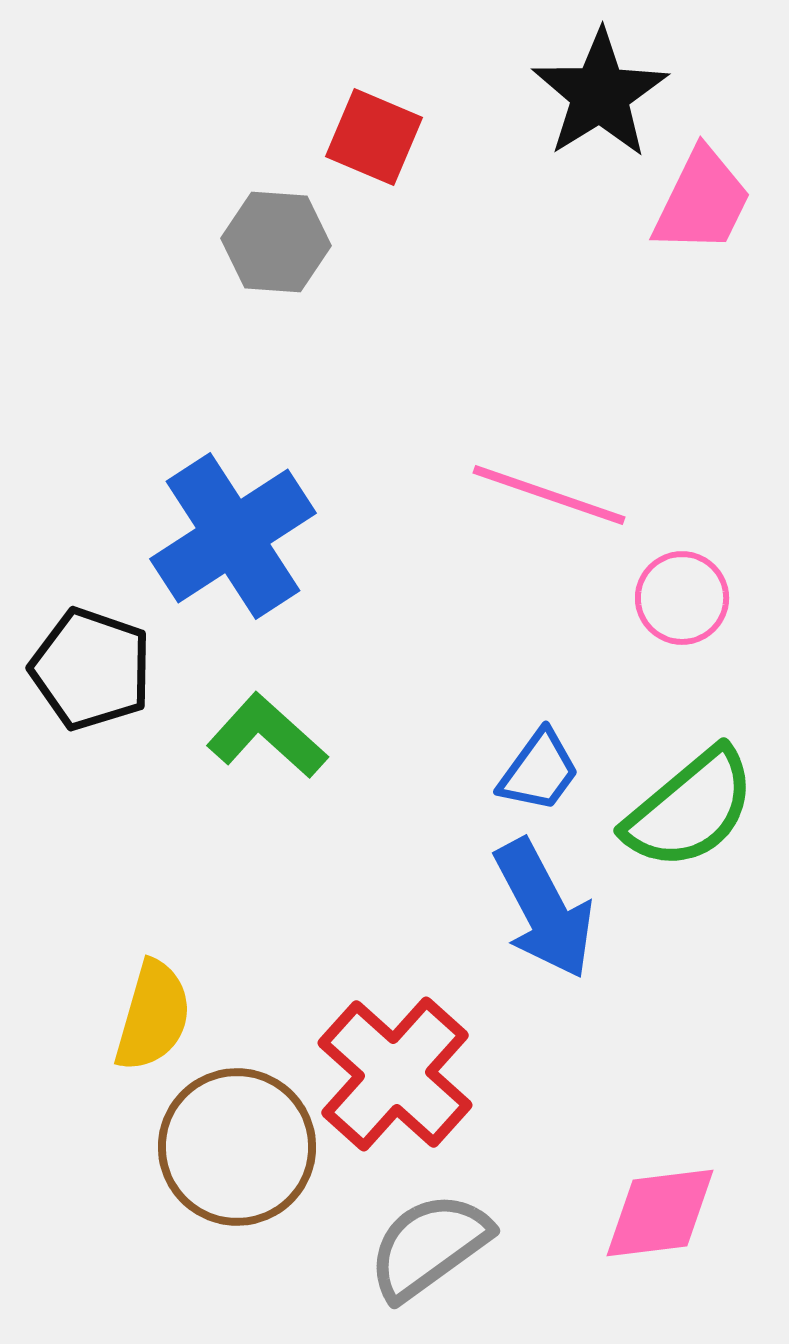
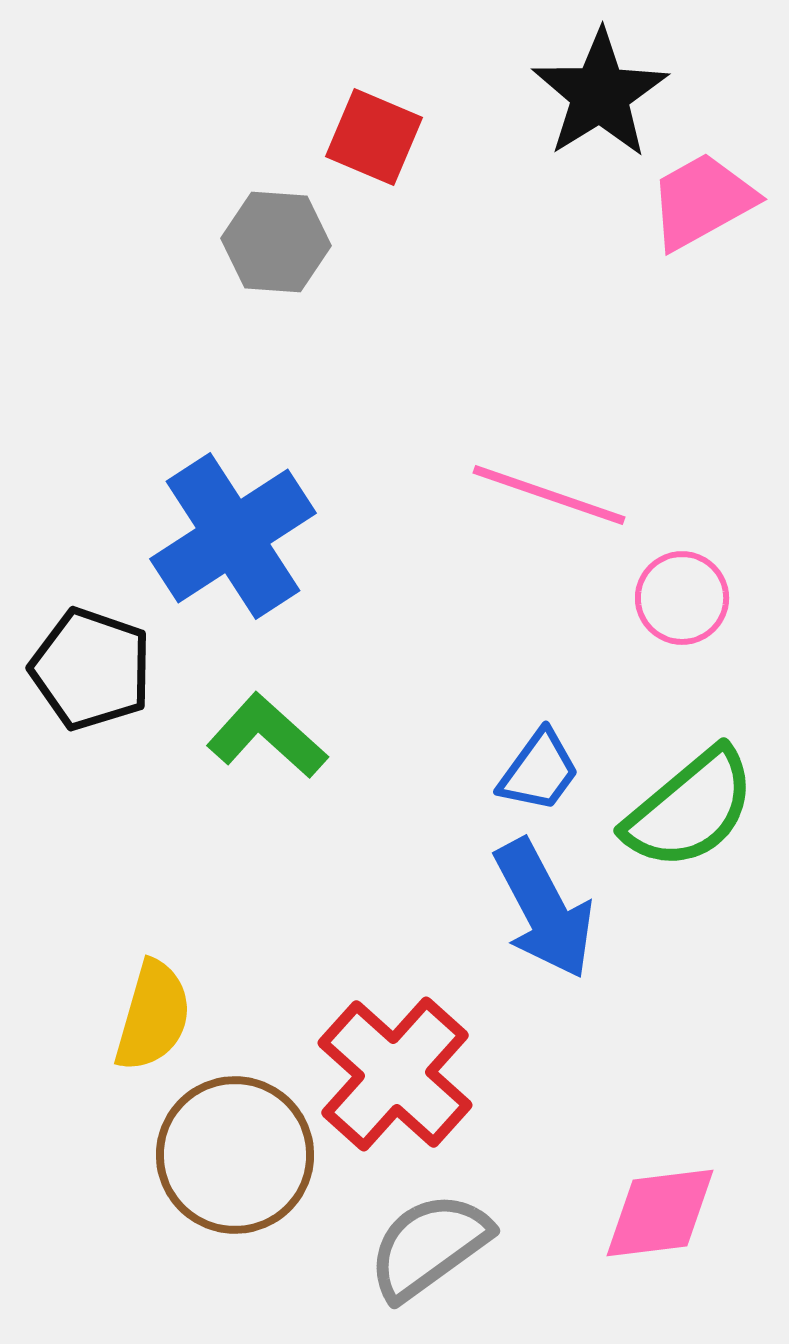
pink trapezoid: rotated 145 degrees counterclockwise
brown circle: moved 2 px left, 8 px down
